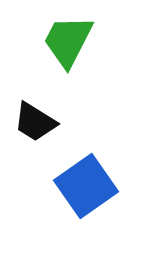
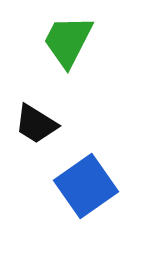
black trapezoid: moved 1 px right, 2 px down
